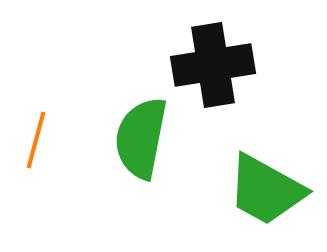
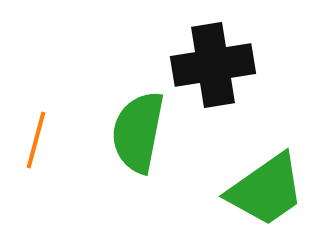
green semicircle: moved 3 px left, 6 px up
green trapezoid: rotated 64 degrees counterclockwise
